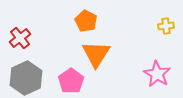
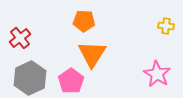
orange pentagon: moved 2 px left; rotated 25 degrees counterclockwise
yellow cross: rotated 14 degrees clockwise
orange triangle: moved 4 px left
gray hexagon: moved 4 px right
